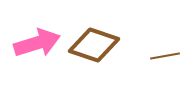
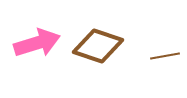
brown diamond: moved 4 px right, 1 px down
